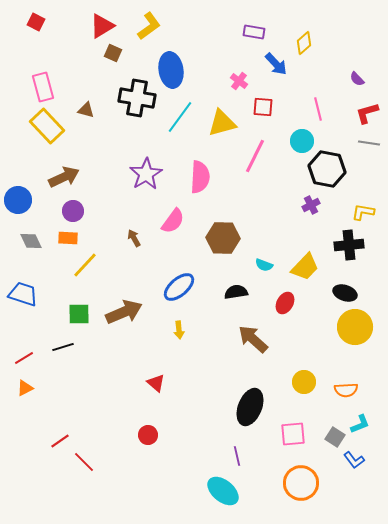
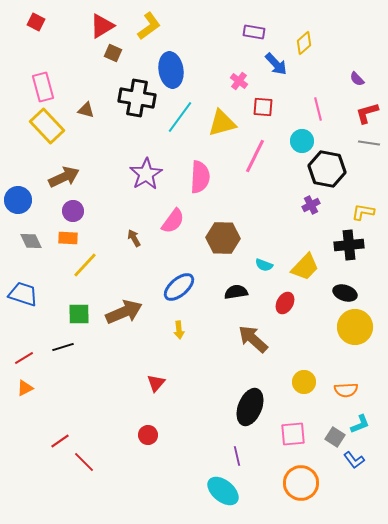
red triangle at (156, 383): rotated 30 degrees clockwise
